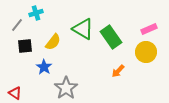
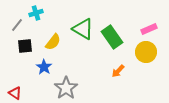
green rectangle: moved 1 px right
